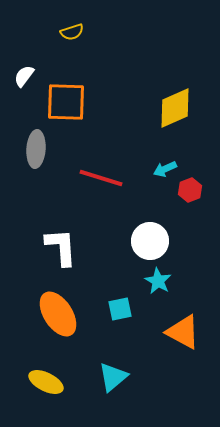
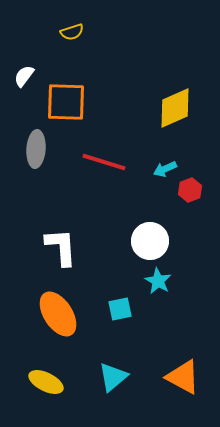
red line: moved 3 px right, 16 px up
orange triangle: moved 45 px down
